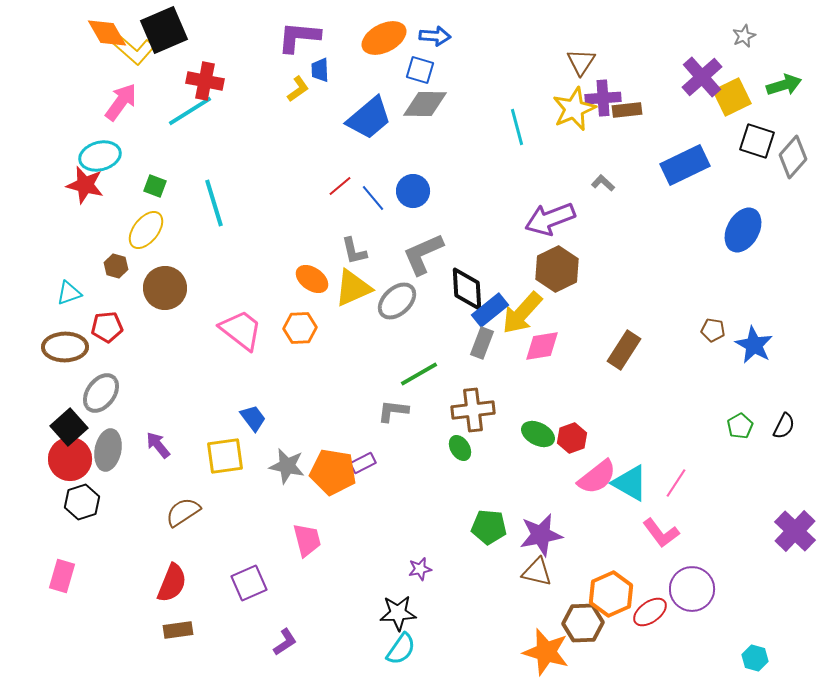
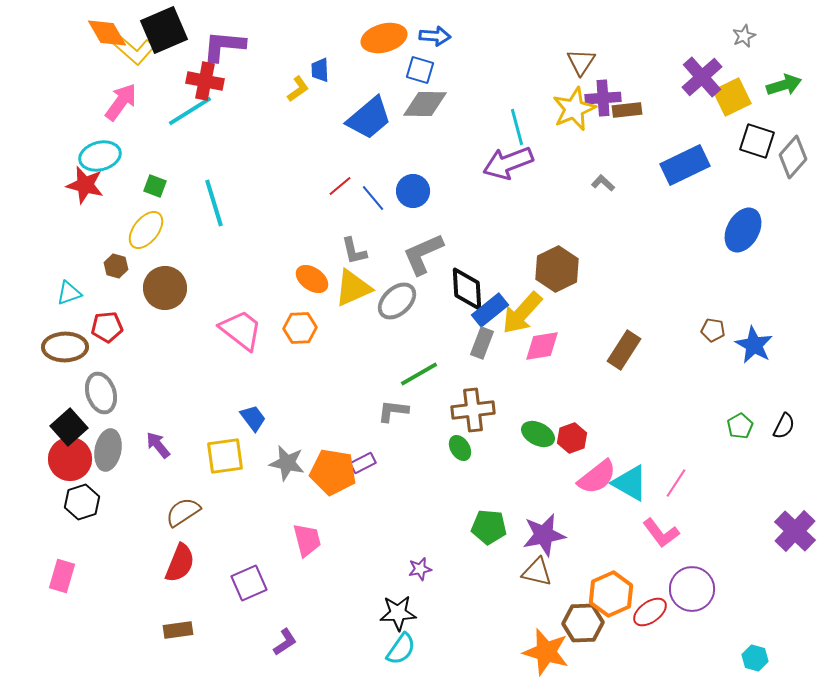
purple L-shape at (299, 37): moved 75 px left, 9 px down
orange ellipse at (384, 38): rotated 12 degrees clockwise
purple arrow at (550, 219): moved 42 px left, 56 px up
gray ellipse at (101, 393): rotated 54 degrees counterclockwise
gray star at (287, 466): moved 3 px up
purple star at (541, 535): moved 3 px right
red semicircle at (172, 583): moved 8 px right, 20 px up
